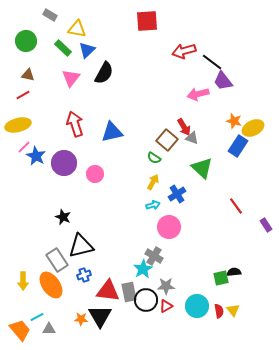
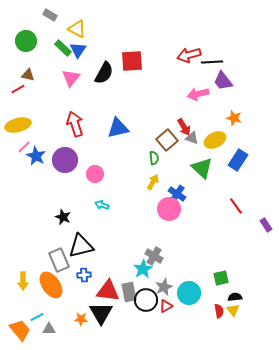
red square at (147, 21): moved 15 px left, 40 px down
yellow triangle at (77, 29): rotated 18 degrees clockwise
blue triangle at (87, 50): moved 9 px left; rotated 12 degrees counterclockwise
red arrow at (184, 51): moved 5 px right, 4 px down
black line at (212, 62): rotated 40 degrees counterclockwise
red line at (23, 95): moved 5 px left, 6 px up
orange star at (234, 121): moved 3 px up
yellow ellipse at (253, 128): moved 38 px left, 12 px down
blue triangle at (112, 132): moved 6 px right, 4 px up
brown square at (167, 140): rotated 10 degrees clockwise
blue rectangle at (238, 146): moved 14 px down
green semicircle at (154, 158): rotated 128 degrees counterclockwise
purple circle at (64, 163): moved 1 px right, 3 px up
blue cross at (177, 194): rotated 24 degrees counterclockwise
cyan arrow at (153, 205): moved 51 px left; rotated 144 degrees counterclockwise
pink circle at (169, 227): moved 18 px up
gray rectangle at (57, 260): moved 2 px right; rotated 10 degrees clockwise
black semicircle at (234, 272): moved 1 px right, 25 px down
blue cross at (84, 275): rotated 16 degrees clockwise
gray star at (166, 286): moved 2 px left, 1 px down; rotated 24 degrees counterclockwise
cyan circle at (197, 306): moved 8 px left, 13 px up
black triangle at (100, 316): moved 1 px right, 3 px up
